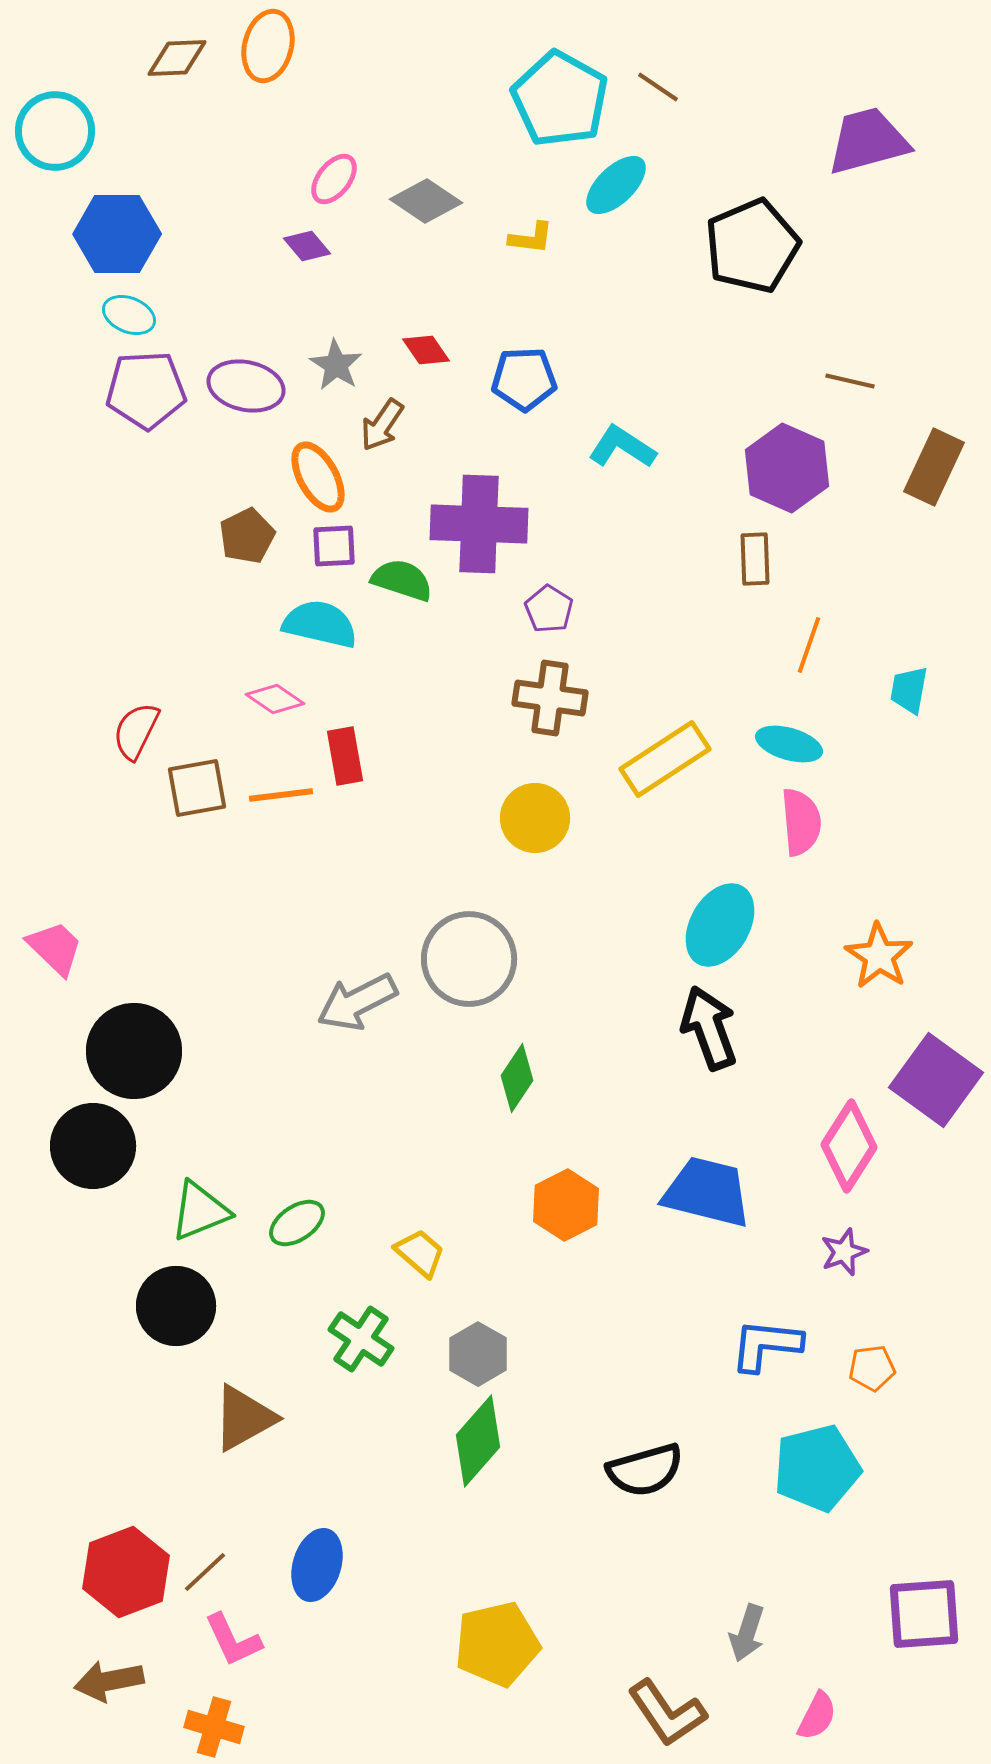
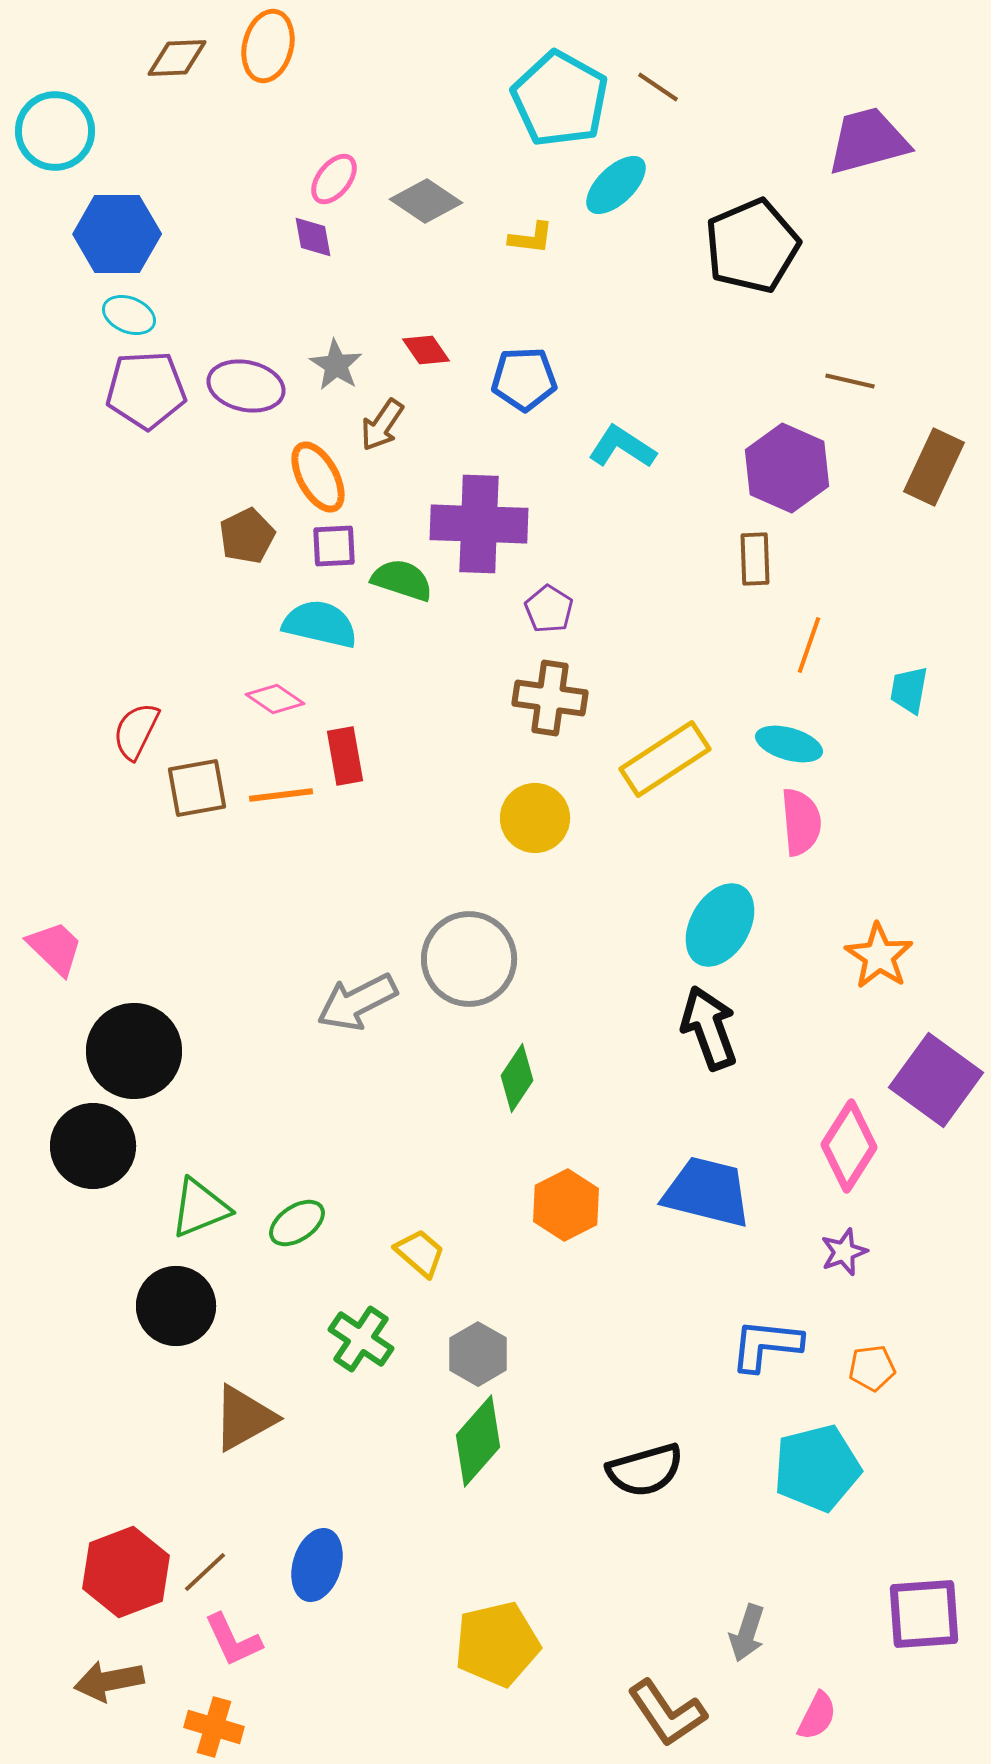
purple diamond at (307, 246): moved 6 px right, 9 px up; rotated 30 degrees clockwise
green triangle at (200, 1211): moved 3 px up
